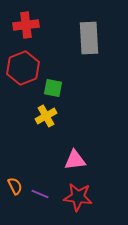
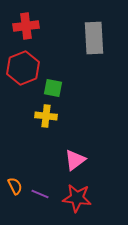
red cross: moved 1 px down
gray rectangle: moved 5 px right
yellow cross: rotated 35 degrees clockwise
pink triangle: rotated 30 degrees counterclockwise
red star: moved 1 px left, 1 px down
